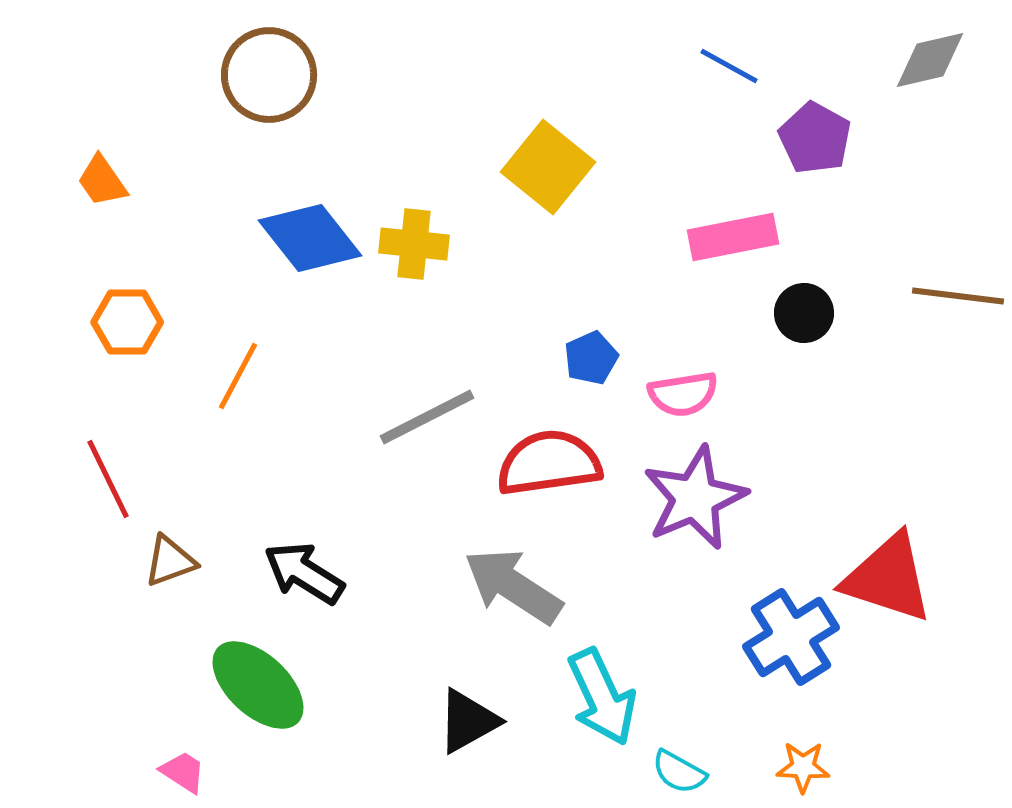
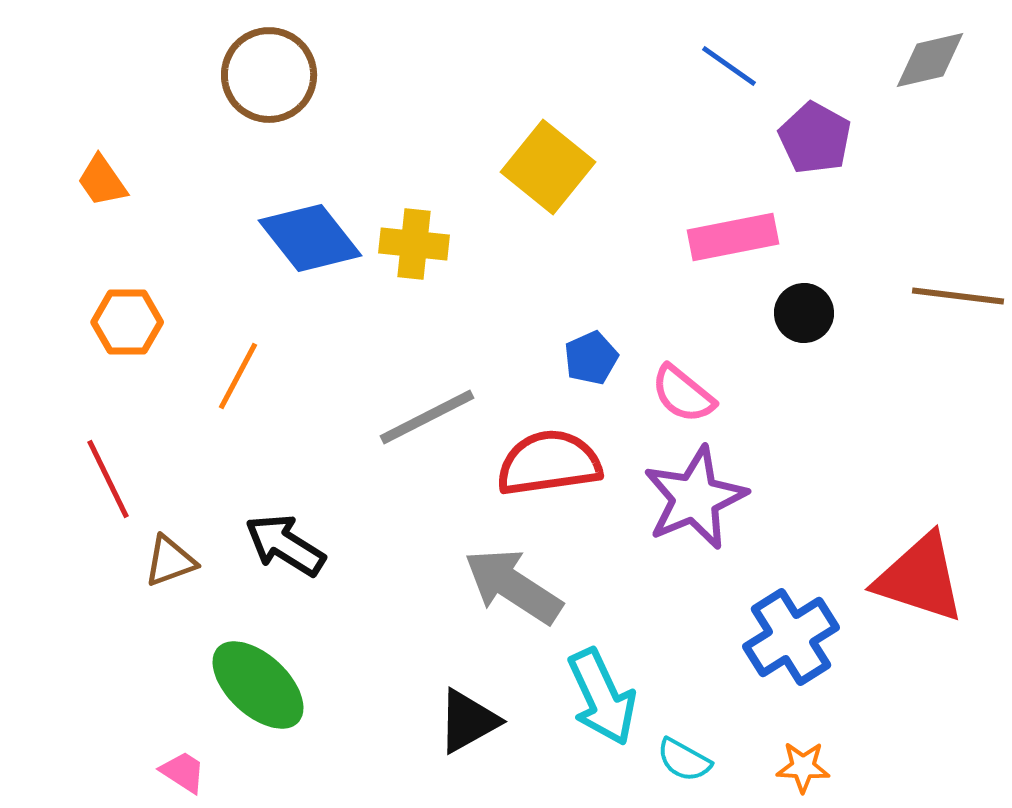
blue line: rotated 6 degrees clockwise
pink semicircle: rotated 48 degrees clockwise
black arrow: moved 19 px left, 28 px up
red triangle: moved 32 px right
cyan semicircle: moved 5 px right, 12 px up
